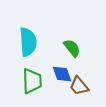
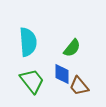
green semicircle: rotated 78 degrees clockwise
blue diamond: rotated 20 degrees clockwise
green trapezoid: rotated 36 degrees counterclockwise
